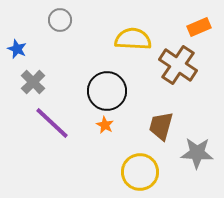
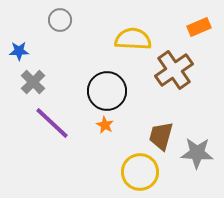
blue star: moved 2 px right, 2 px down; rotated 24 degrees counterclockwise
brown cross: moved 4 px left, 5 px down; rotated 21 degrees clockwise
brown trapezoid: moved 10 px down
